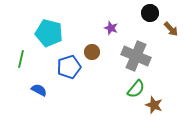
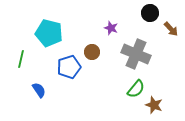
gray cross: moved 2 px up
blue semicircle: rotated 28 degrees clockwise
